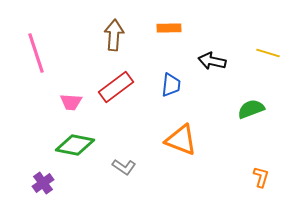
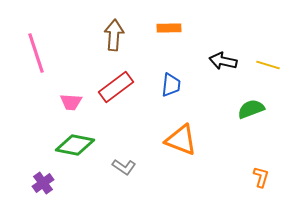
yellow line: moved 12 px down
black arrow: moved 11 px right
